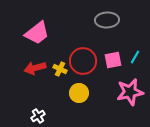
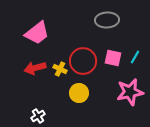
pink square: moved 2 px up; rotated 24 degrees clockwise
